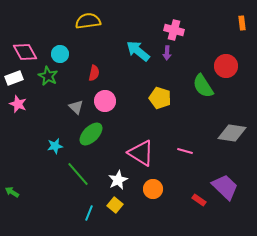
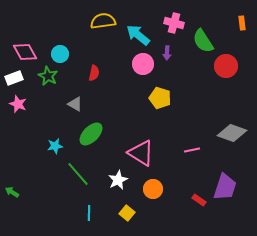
yellow semicircle: moved 15 px right
pink cross: moved 7 px up
cyan arrow: moved 16 px up
green semicircle: moved 45 px up
pink circle: moved 38 px right, 37 px up
gray triangle: moved 1 px left, 3 px up; rotated 14 degrees counterclockwise
gray diamond: rotated 12 degrees clockwise
pink line: moved 7 px right, 1 px up; rotated 28 degrees counterclockwise
purple trapezoid: rotated 64 degrees clockwise
yellow square: moved 12 px right, 8 px down
cyan line: rotated 21 degrees counterclockwise
